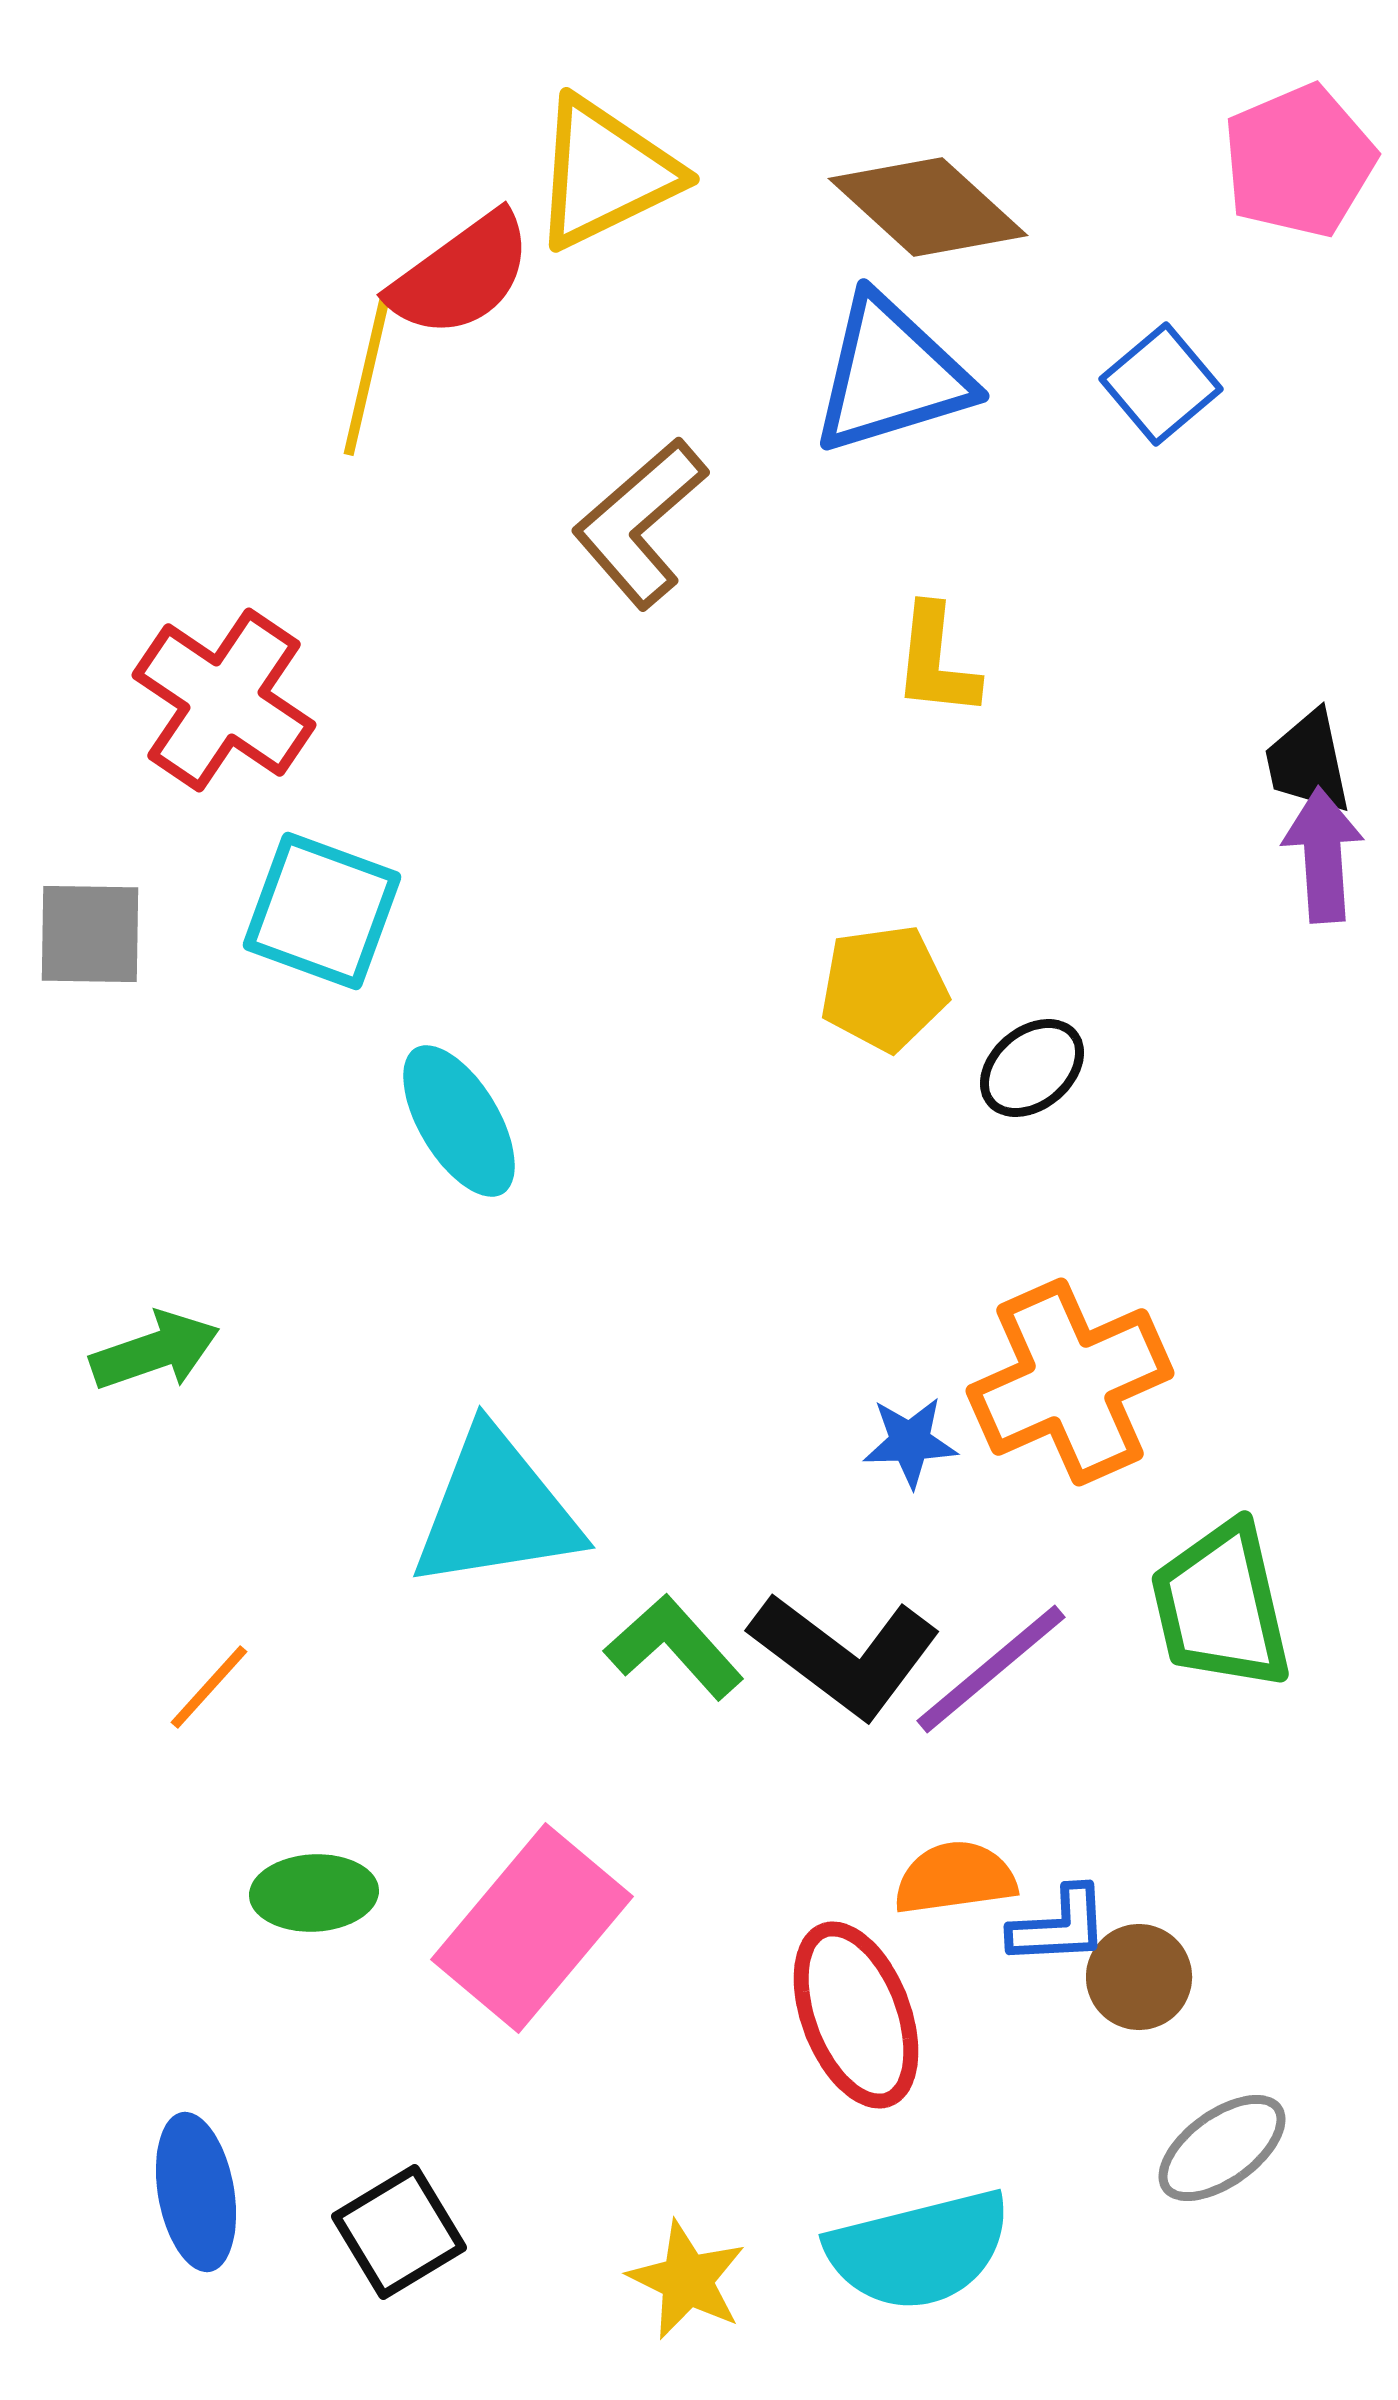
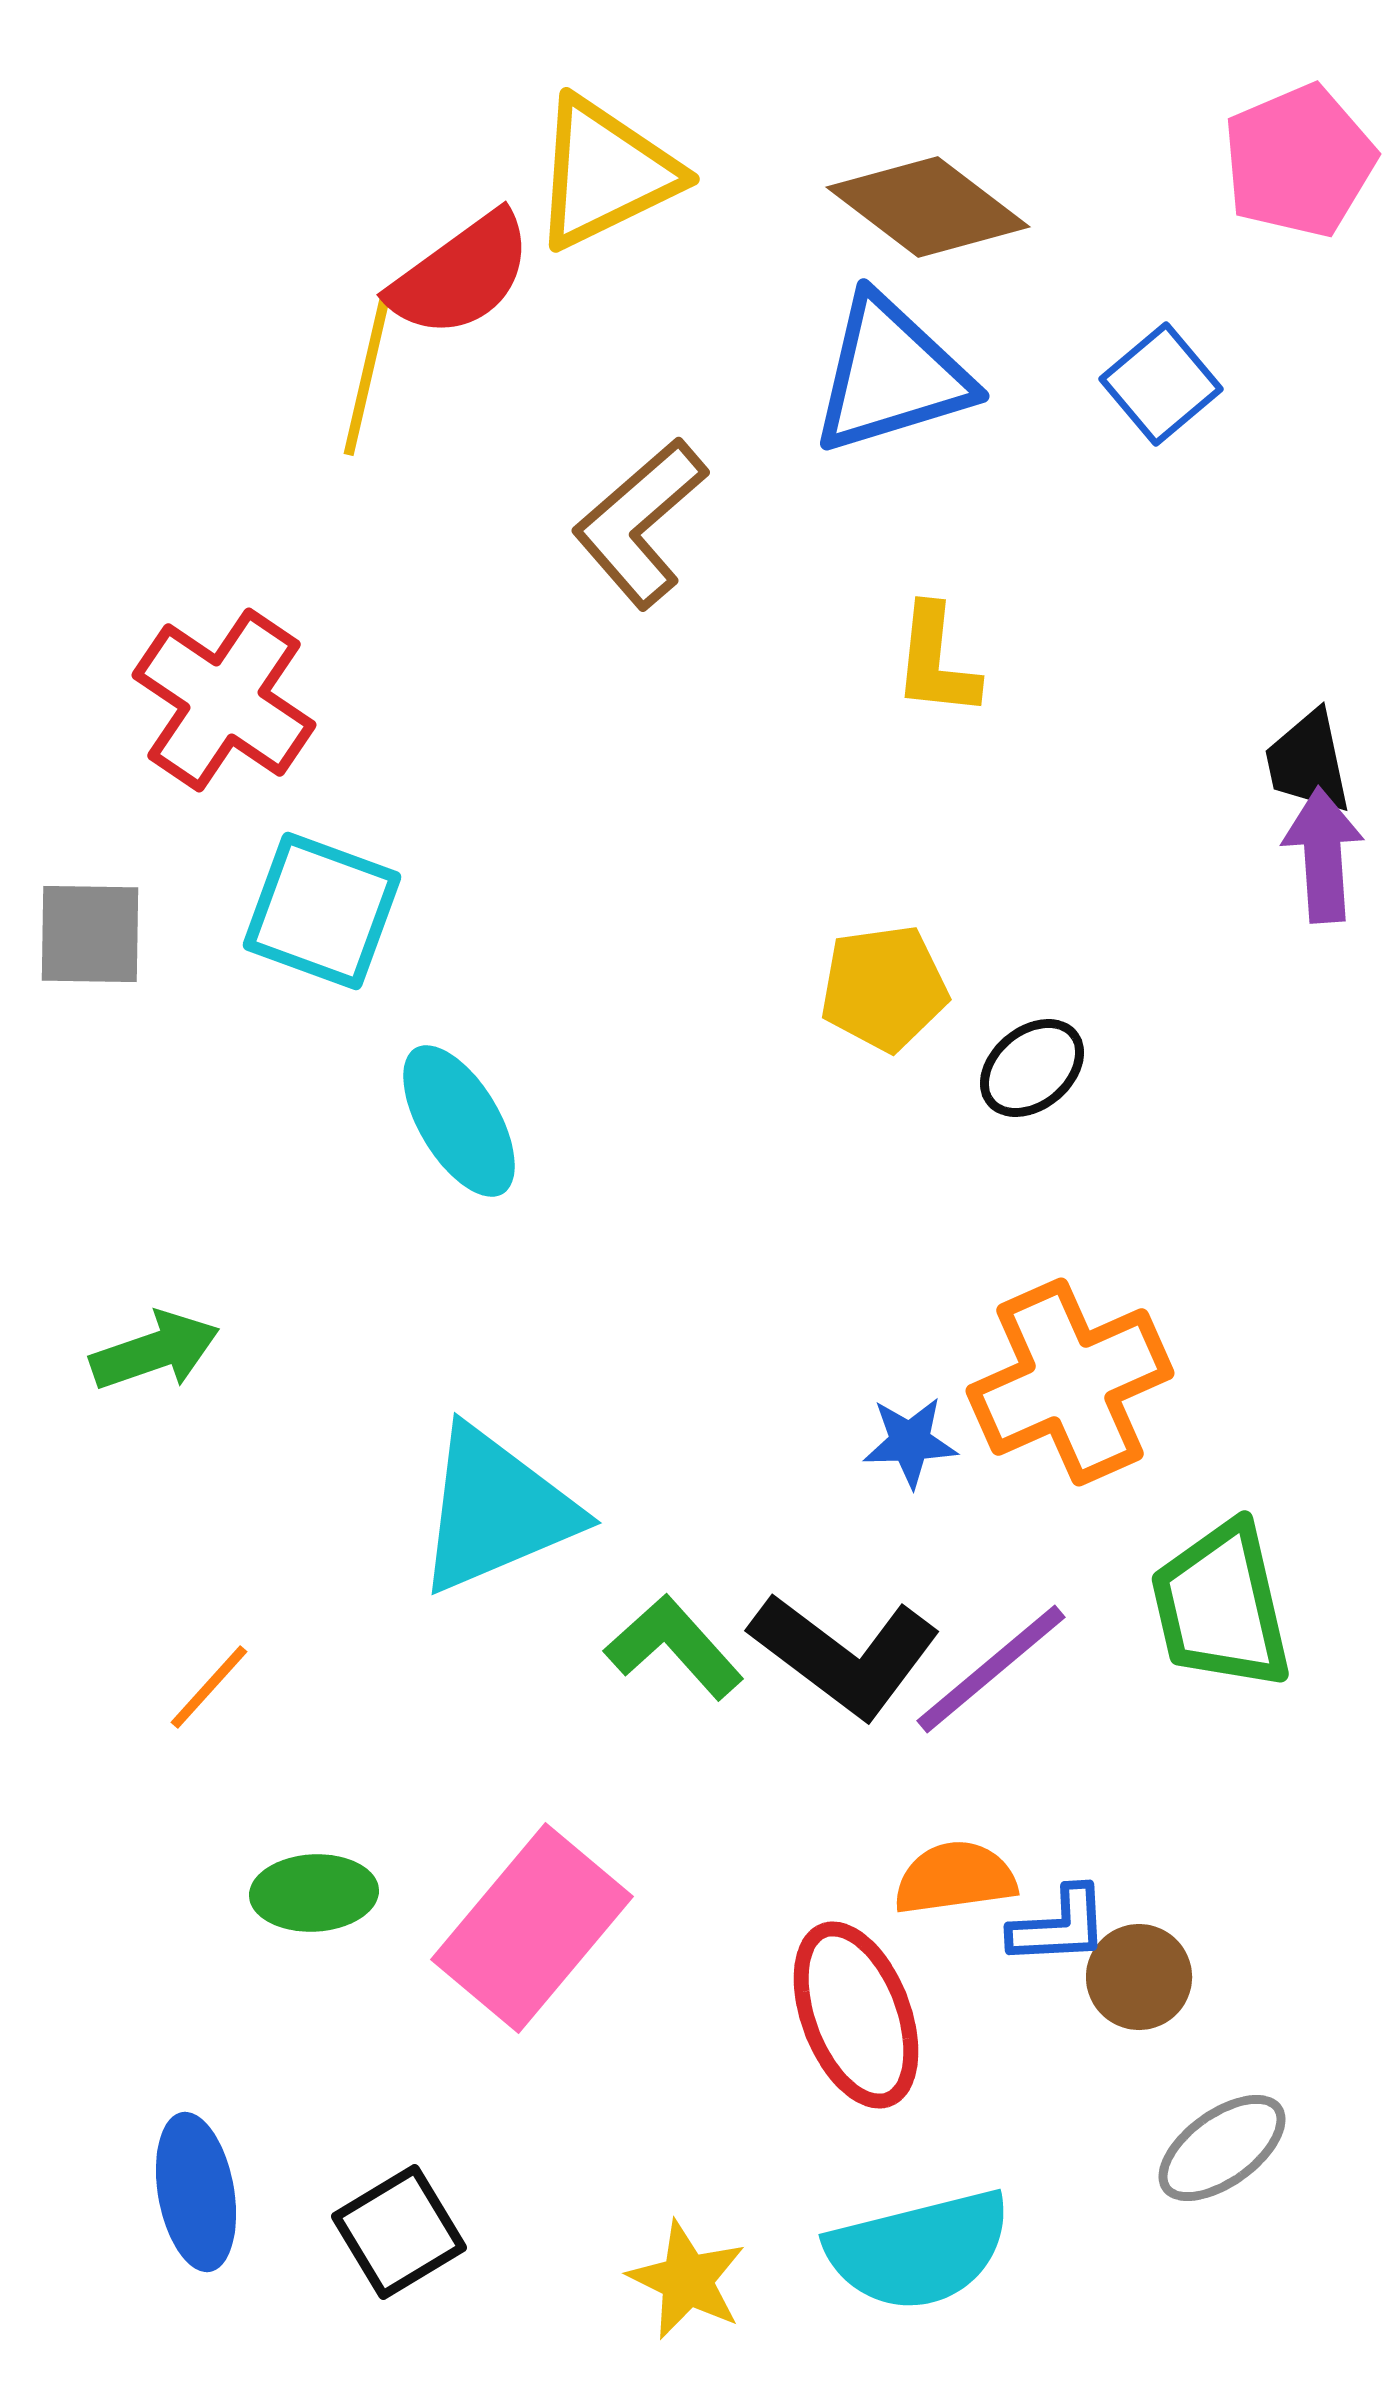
brown diamond: rotated 5 degrees counterclockwise
cyan triangle: rotated 14 degrees counterclockwise
